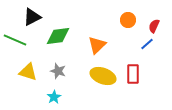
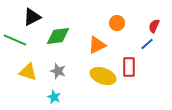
orange circle: moved 11 px left, 3 px down
orange triangle: rotated 18 degrees clockwise
red rectangle: moved 4 px left, 7 px up
cyan star: rotated 16 degrees counterclockwise
